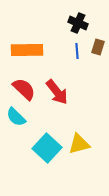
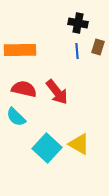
black cross: rotated 12 degrees counterclockwise
orange rectangle: moved 7 px left
red semicircle: rotated 30 degrees counterclockwise
yellow triangle: rotated 45 degrees clockwise
